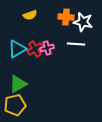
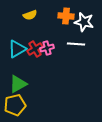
orange cross: moved 1 px up
white star: moved 1 px right
